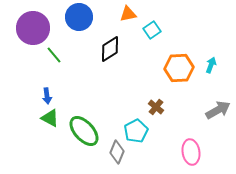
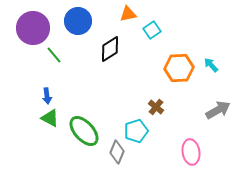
blue circle: moved 1 px left, 4 px down
cyan arrow: rotated 63 degrees counterclockwise
cyan pentagon: rotated 10 degrees clockwise
